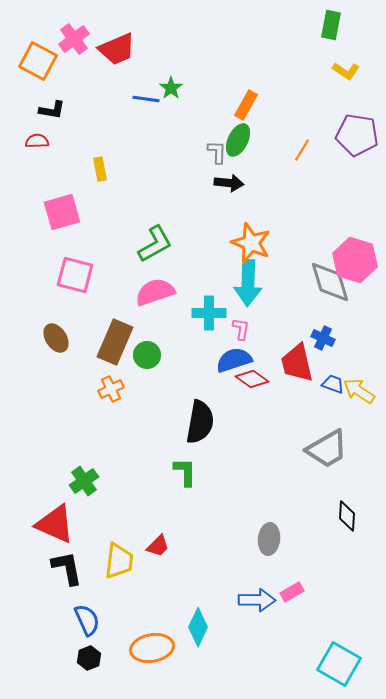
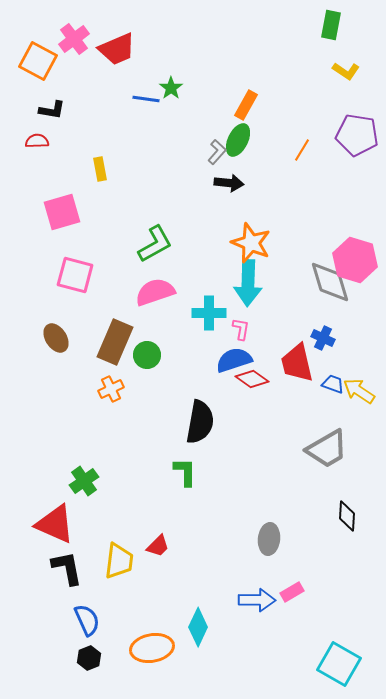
gray L-shape at (217, 152): rotated 40 degrees clockwise
